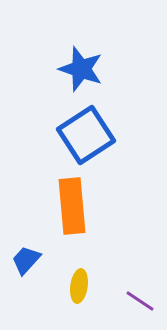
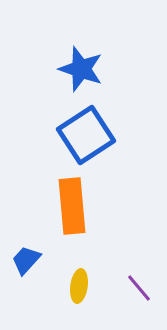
purple line: moved 1 px left, 13 px up; rotated 16 degrees clockwise
